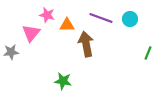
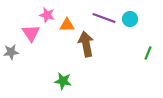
purple line: moved 3 px right
pink triangle: rotated 12 degrees counterclockwise
